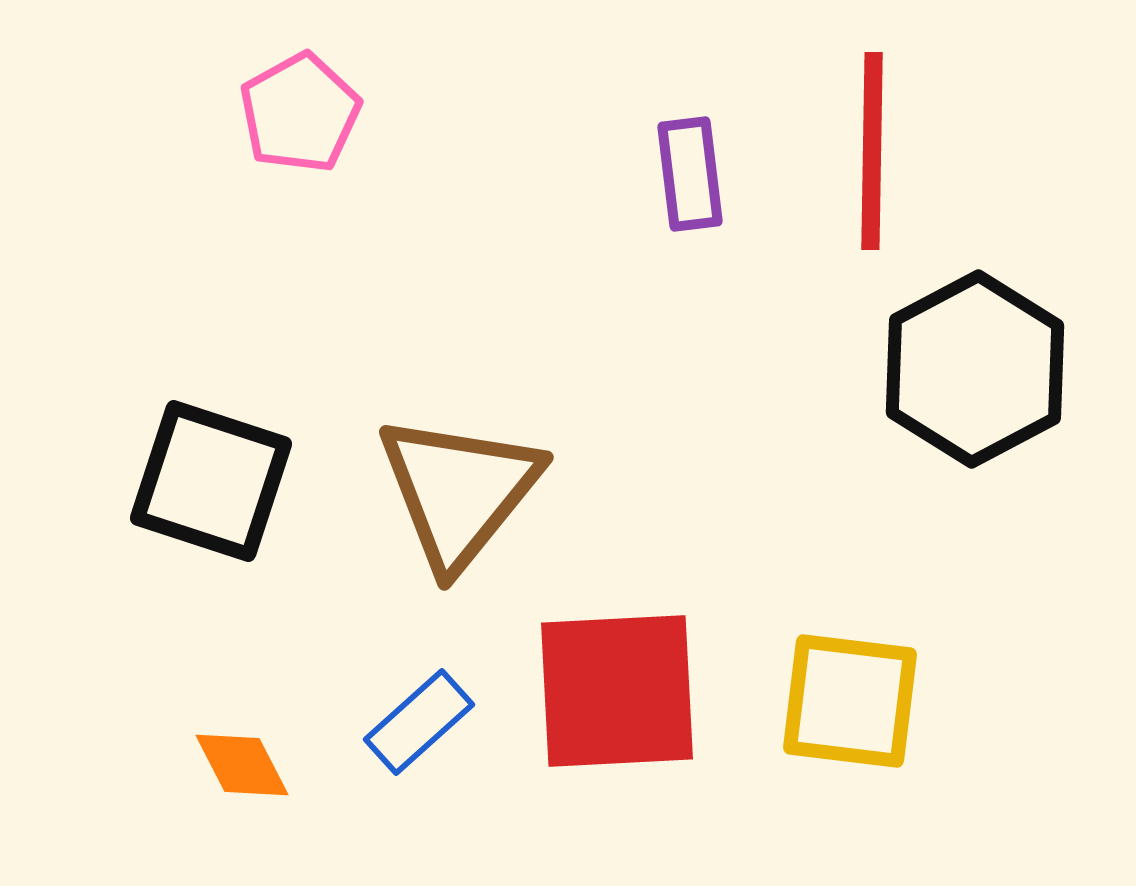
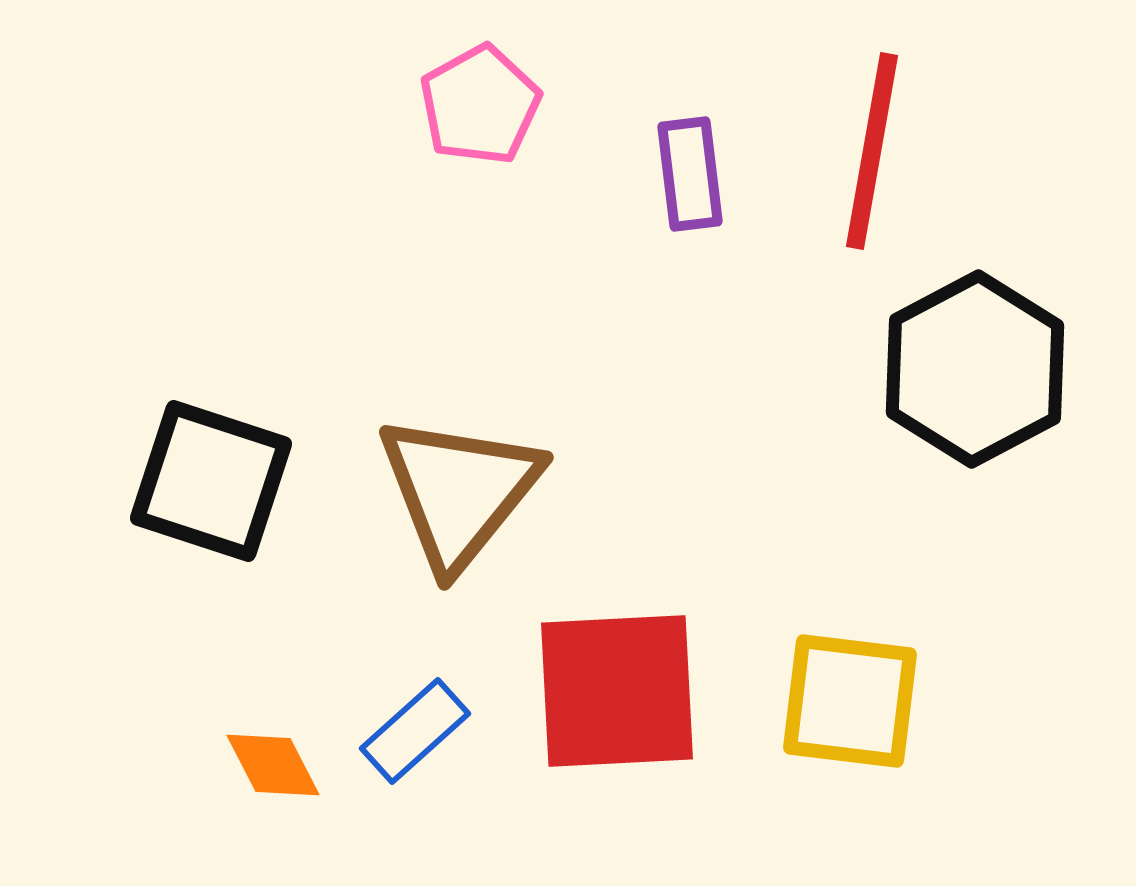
pink pentagon: moved 180 px right, 8 px up
red line: rotated 9 degrees clockwise
blue rectangle: moved 4 px left, 9 px down
orange diamond: moved 31 px right
